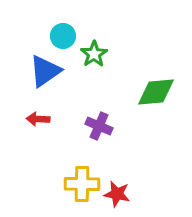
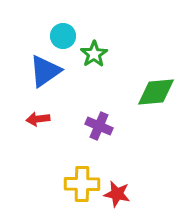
red arrow: rotated 10 degrees counterclockwise
